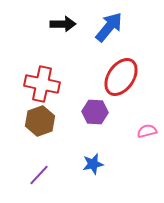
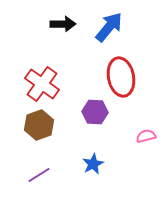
red ellipse: rotated 45 degrees counterclockwise
red cross: rotated 24 degrees clockwise
brown hexagon: moved 1 px left, 4 px down
pink semicircle: moved 1 px left, 5 px down
blue star: rotated 15 degrees counterclockwise
purple line: rotated 15 degrees clockwise
